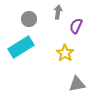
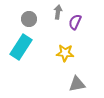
purple semicircle: moved 1 px left, 4 px up
cyan rectangle: rotated 25 degrees counterclockwise
yellow star: rotated 30 degrees counterclockwise
